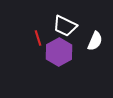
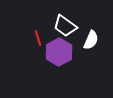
white trapezoid: rotated 10 degrees clockwise
white semicircle: moved 4 px left, 1 px up
